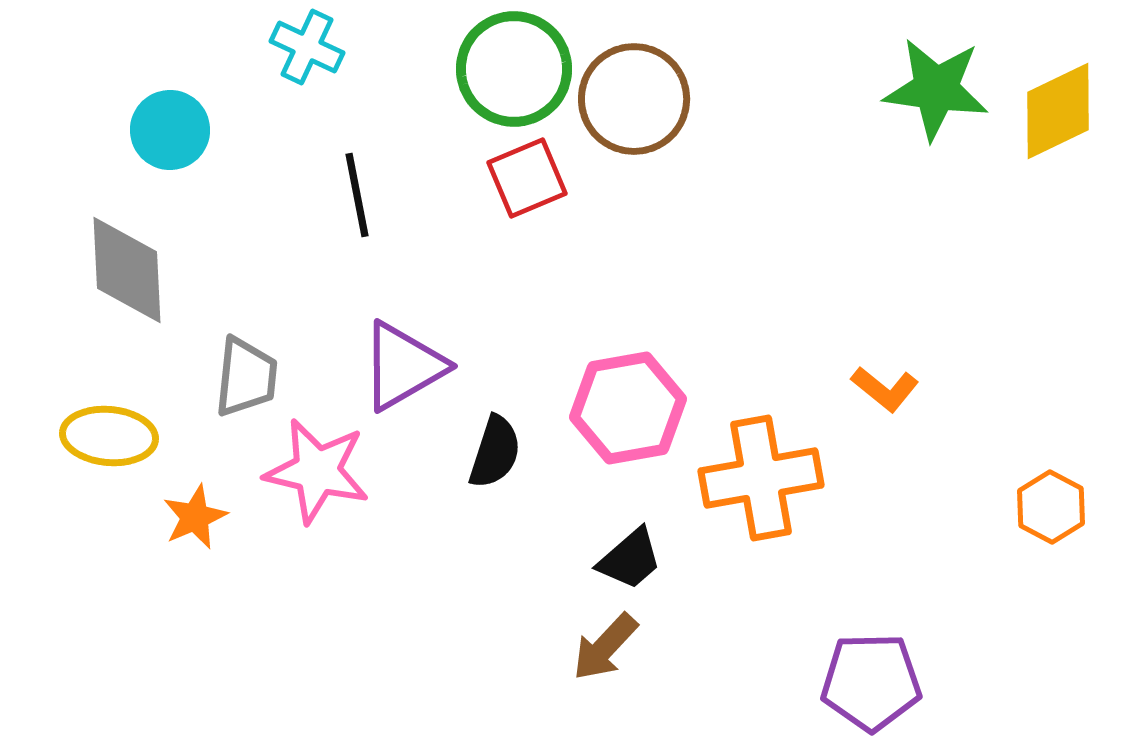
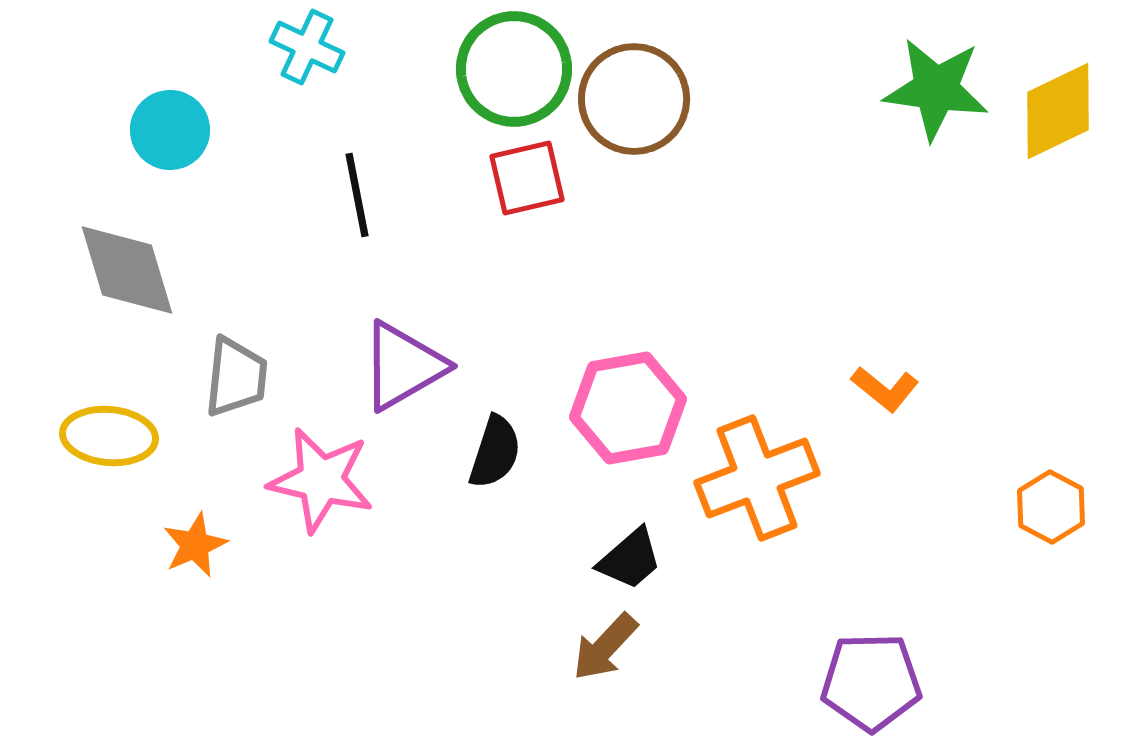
red square: rotated 10 degrees clockwise
gray diamond: rotated 14 degrees counterclockwise
gray trapezoid: moved 10 px left
pink star: moved 4 px right, 9 px down
orange cross: moved 4 px left; rotated 11 degrees counterclockwise
orange star: moved 28 px down
